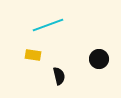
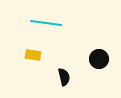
cyan line: moved 2 px left, 2 px up; rotated 28 degrees clockwise
black semicircle: moved 5 px right, 1 px down
